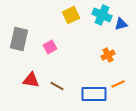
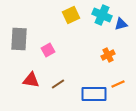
gray rectangle: rotated 10 degrees counterclockwise
pink square: moved 2 px left, 3 px down
brown line: moved 1 px right, 2 px up; rotated 64 degrees counterclockwise
